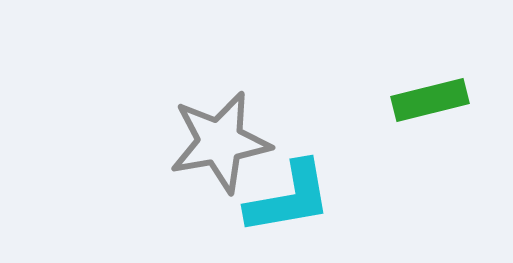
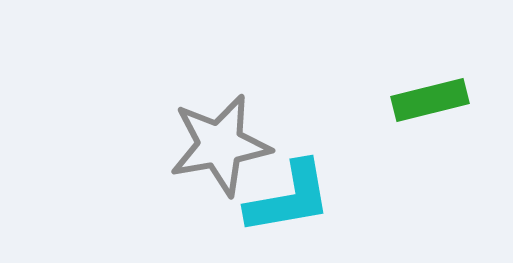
gray star: moved 3 px down
